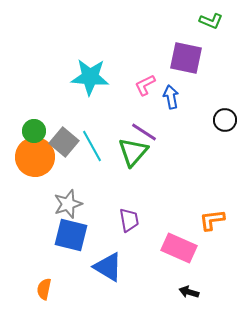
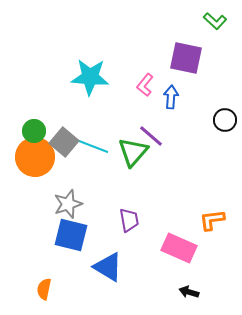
green L-shape: moved 4 px right; rotated 20 degrees clockwise
pink L-shape: rotated 25 degrees counterclockwise
blue arrow: rotated 15 degrees clockwise
purple line: moved 7 px right, 4 px down; rotated 8 degrees clockwise
cyan line: rotated 40 degrees counterclockwise
